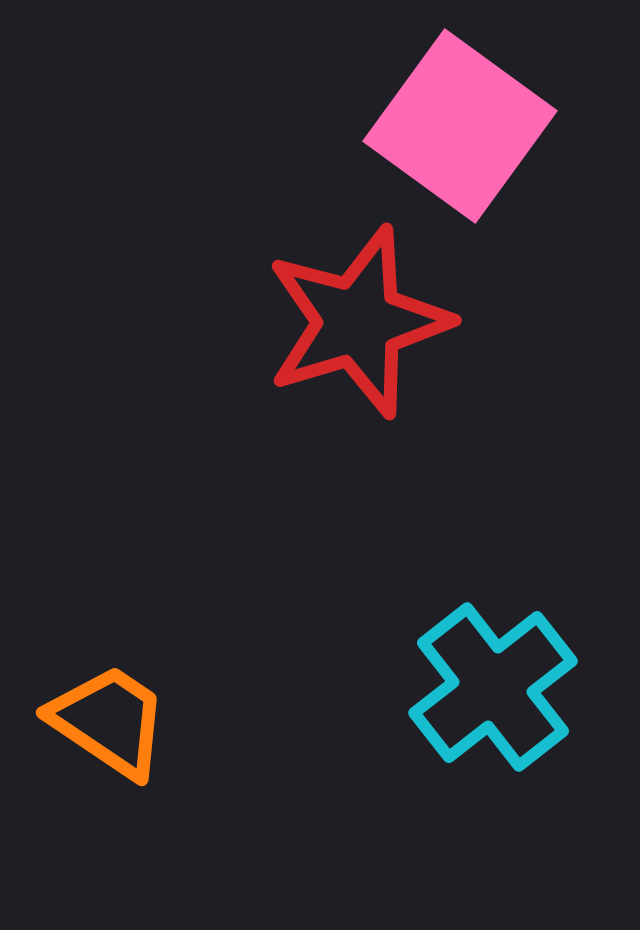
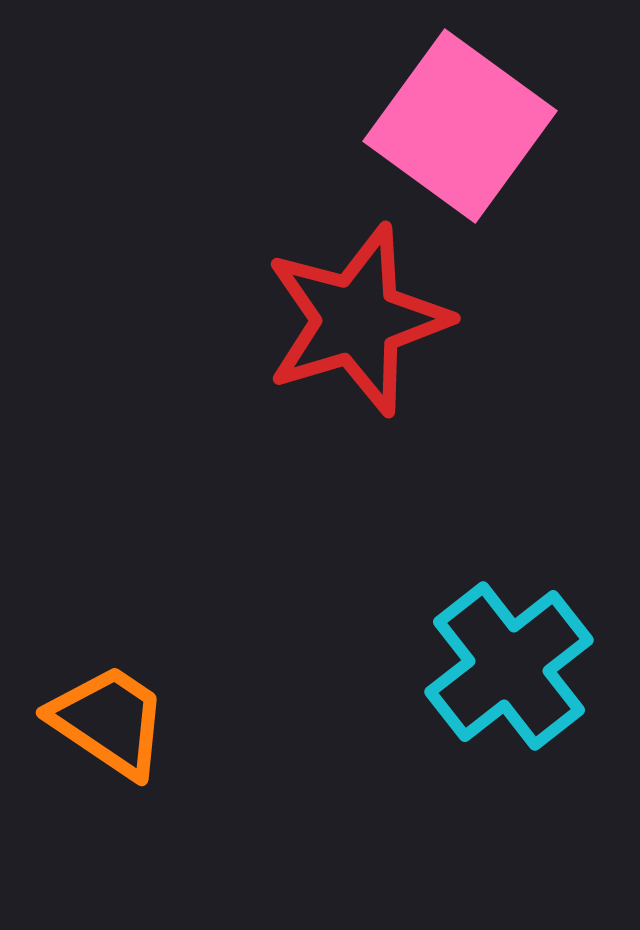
red star: moved 1 px left, 2 px up
cyan cross: moved 16 px right, 21 px up
